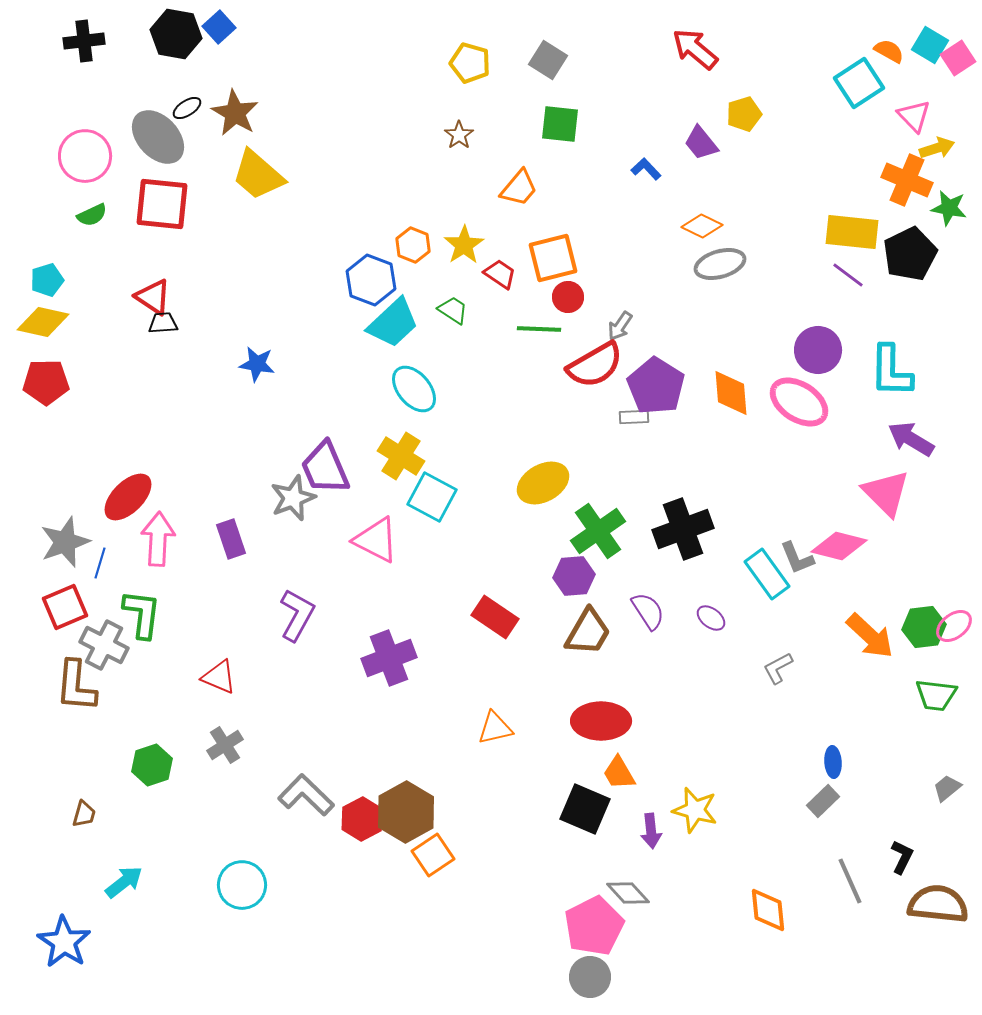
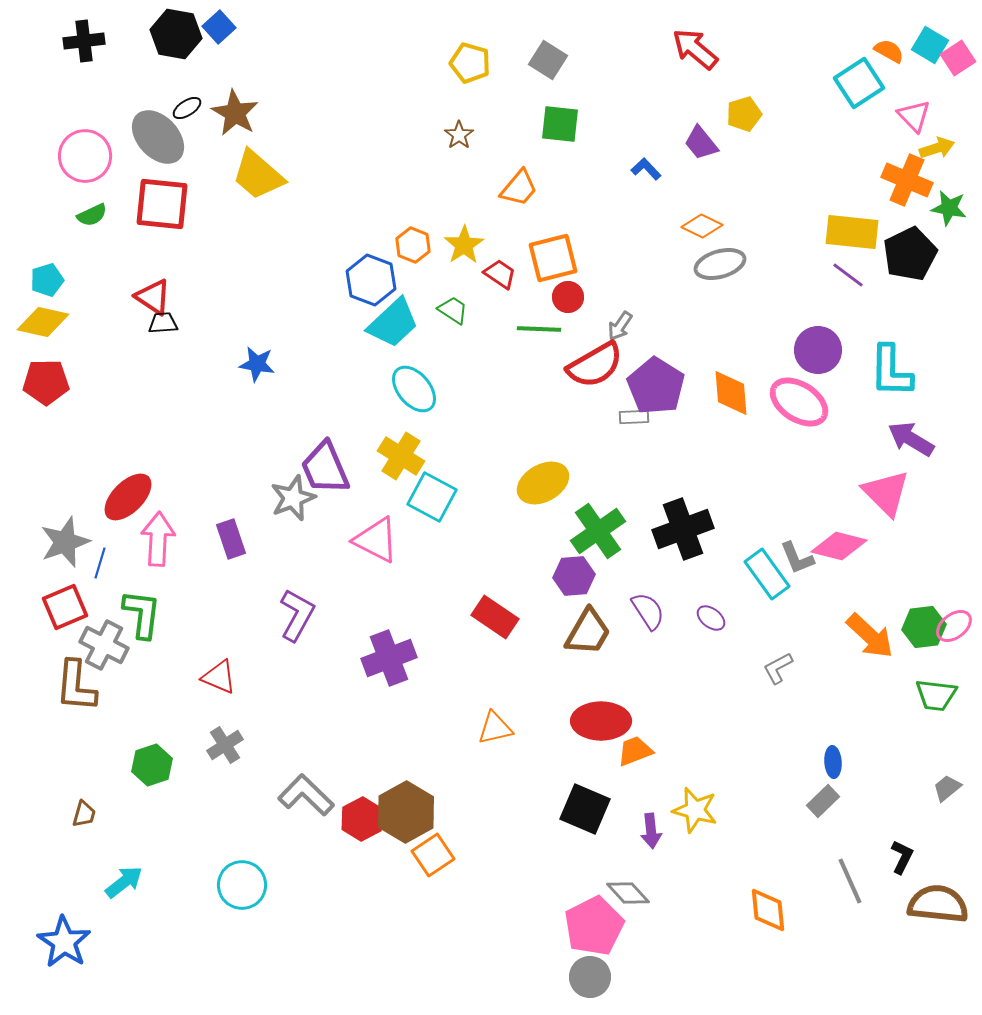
orange trapezoid at (619, 773): moved 16 px right, 22 px up; rotated 99 degrees clockwise
